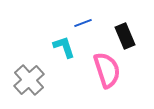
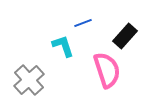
black rectangle: rotated 65 degrees clockwise
cyan L-shape: moved 1 px left, 1 px up
